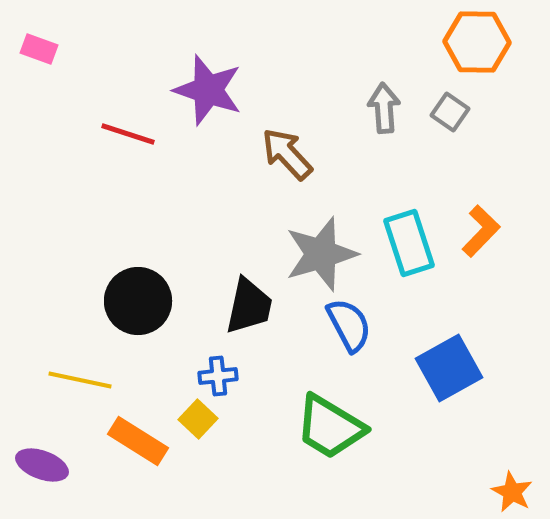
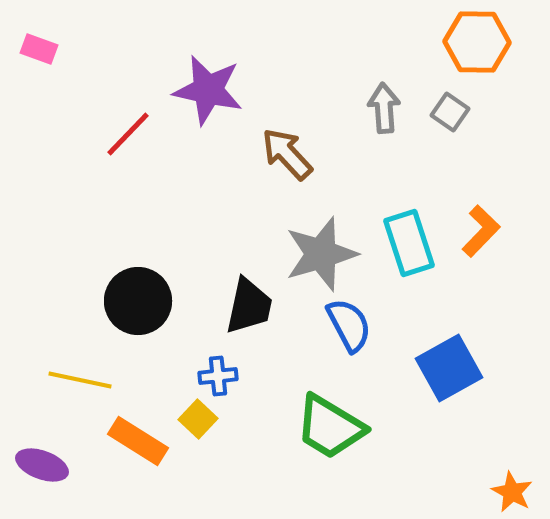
purple star: rotated 6 degrees counterclockwise
red line: rotated 64 degrees counterclockwise
